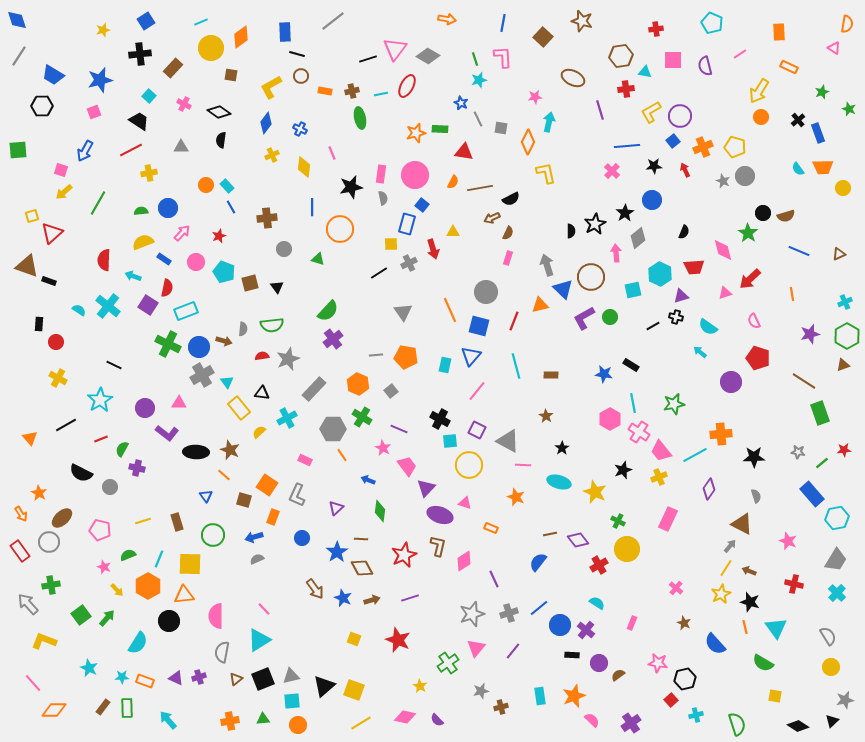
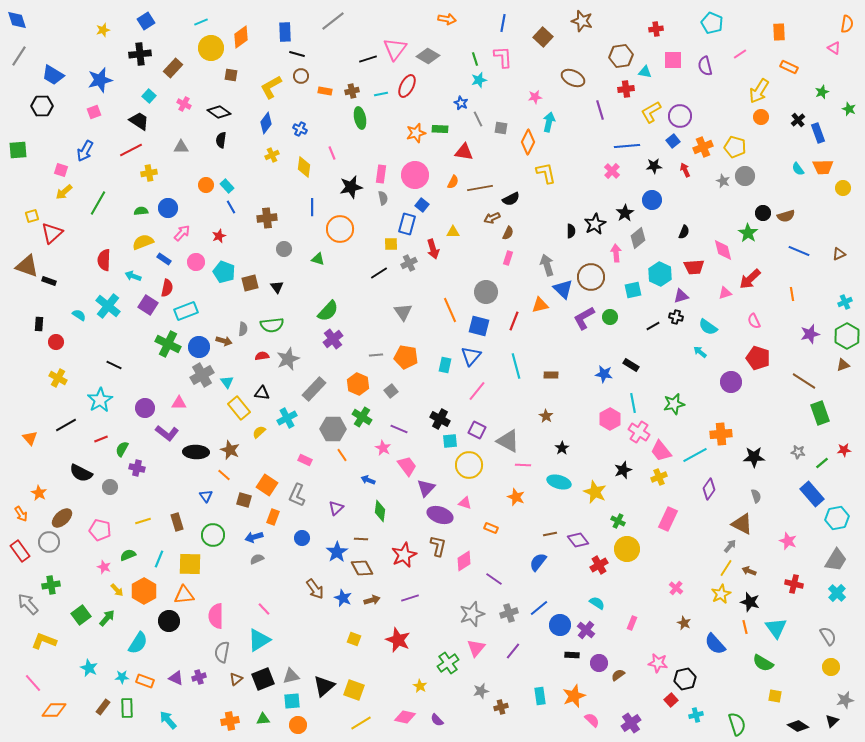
cyan semicircle at (79, 310): moved 5 px down
purple line at (494, 579): rotated 30 degrees counterclockwise
orange hexagon at (148, 586): moved 4 px left, 5 px down
